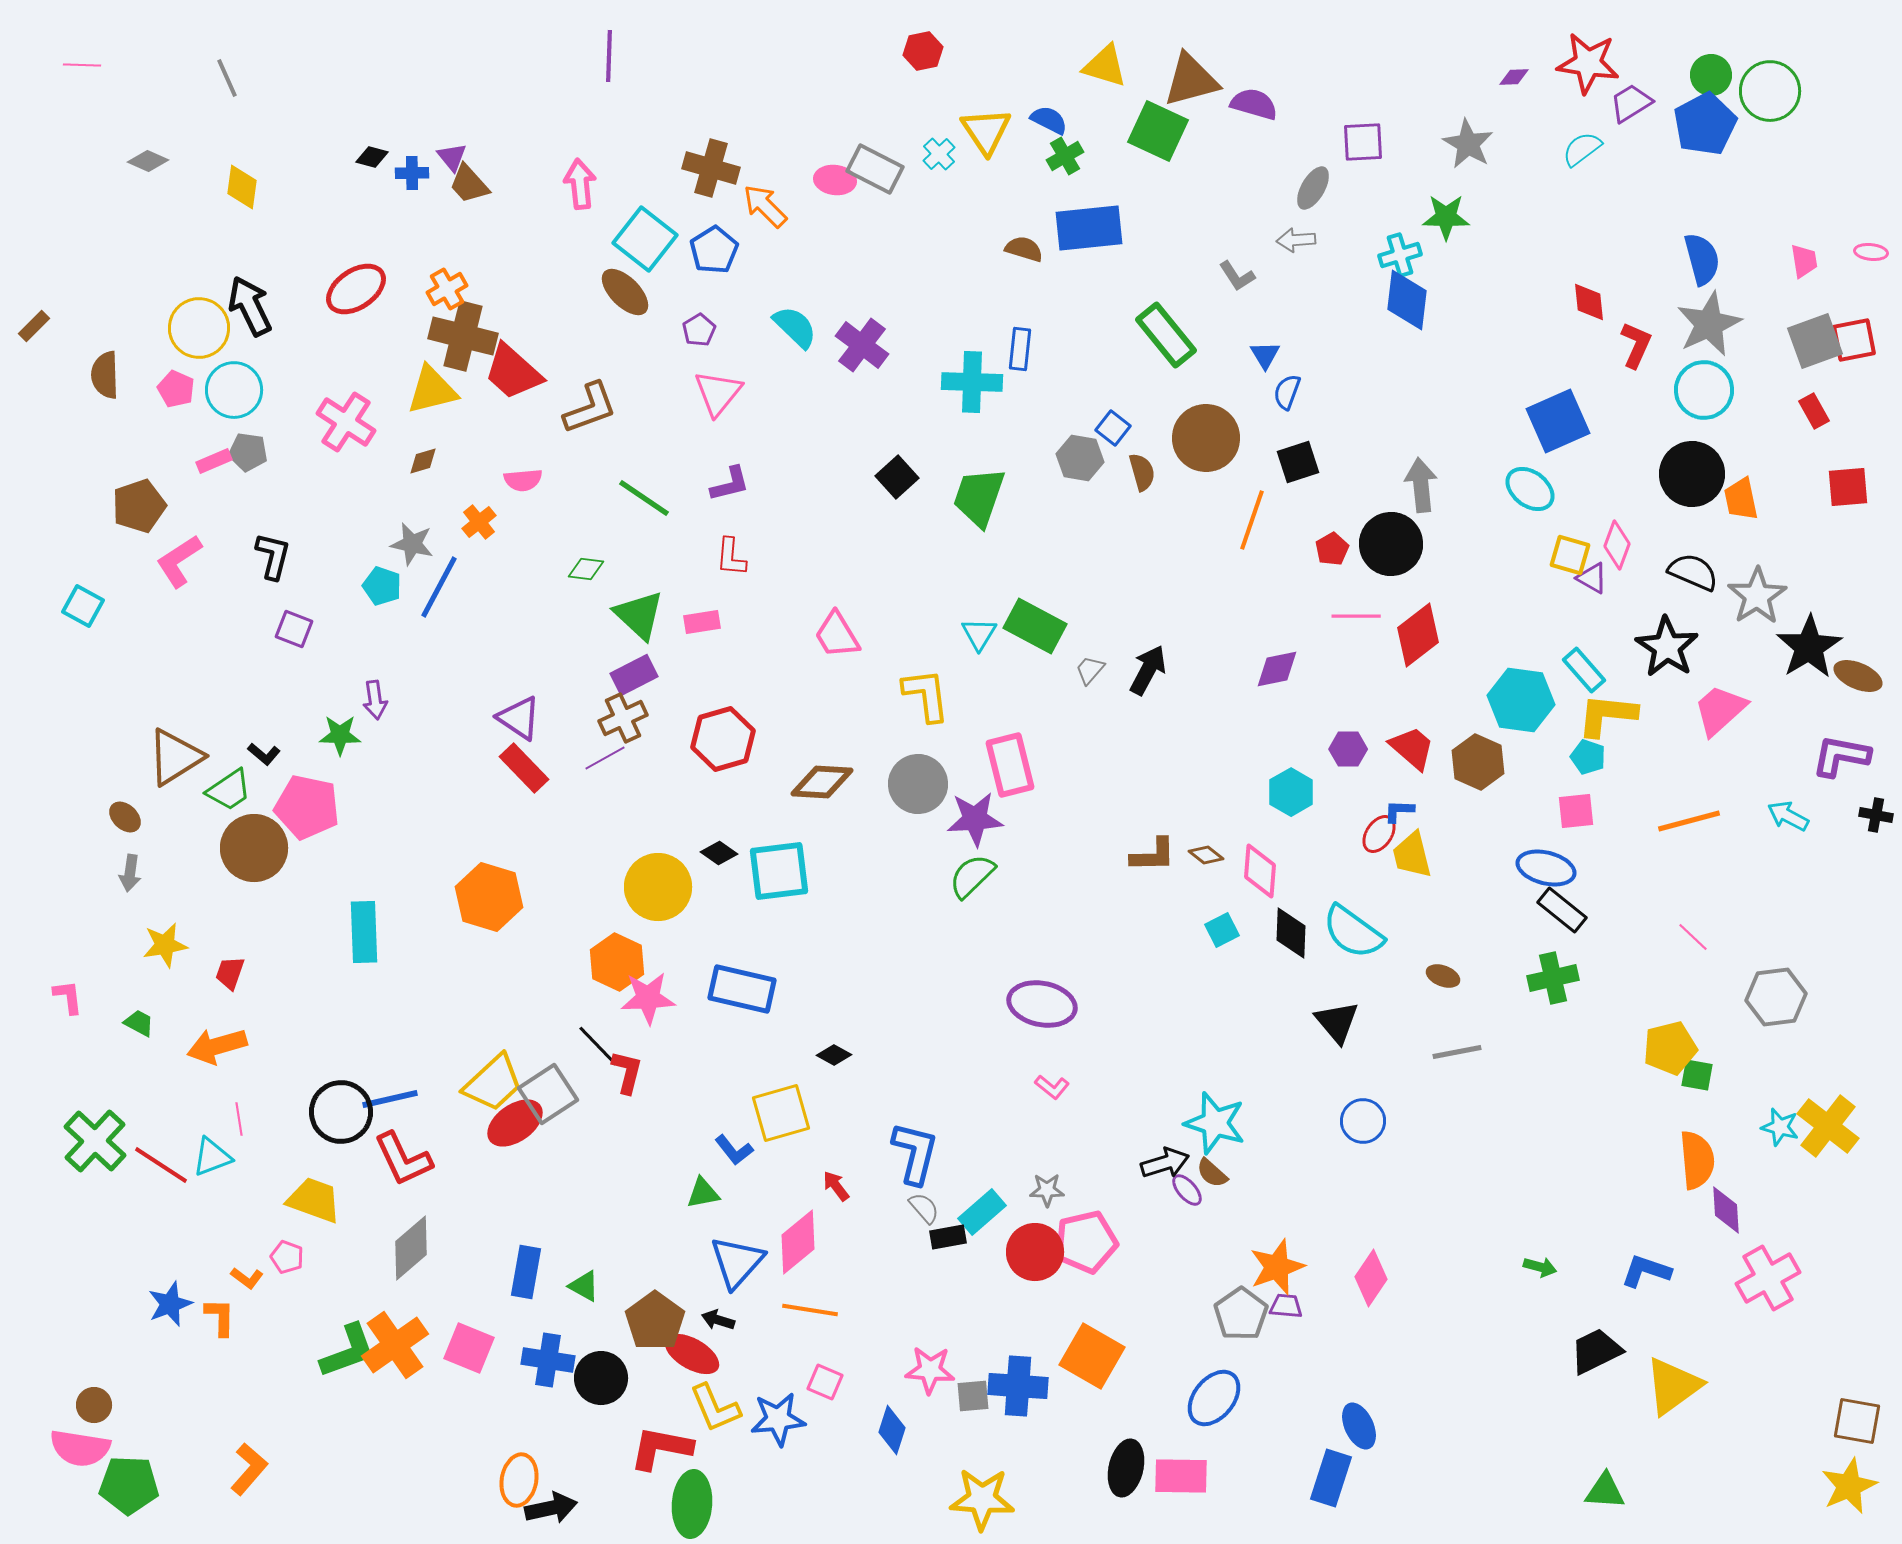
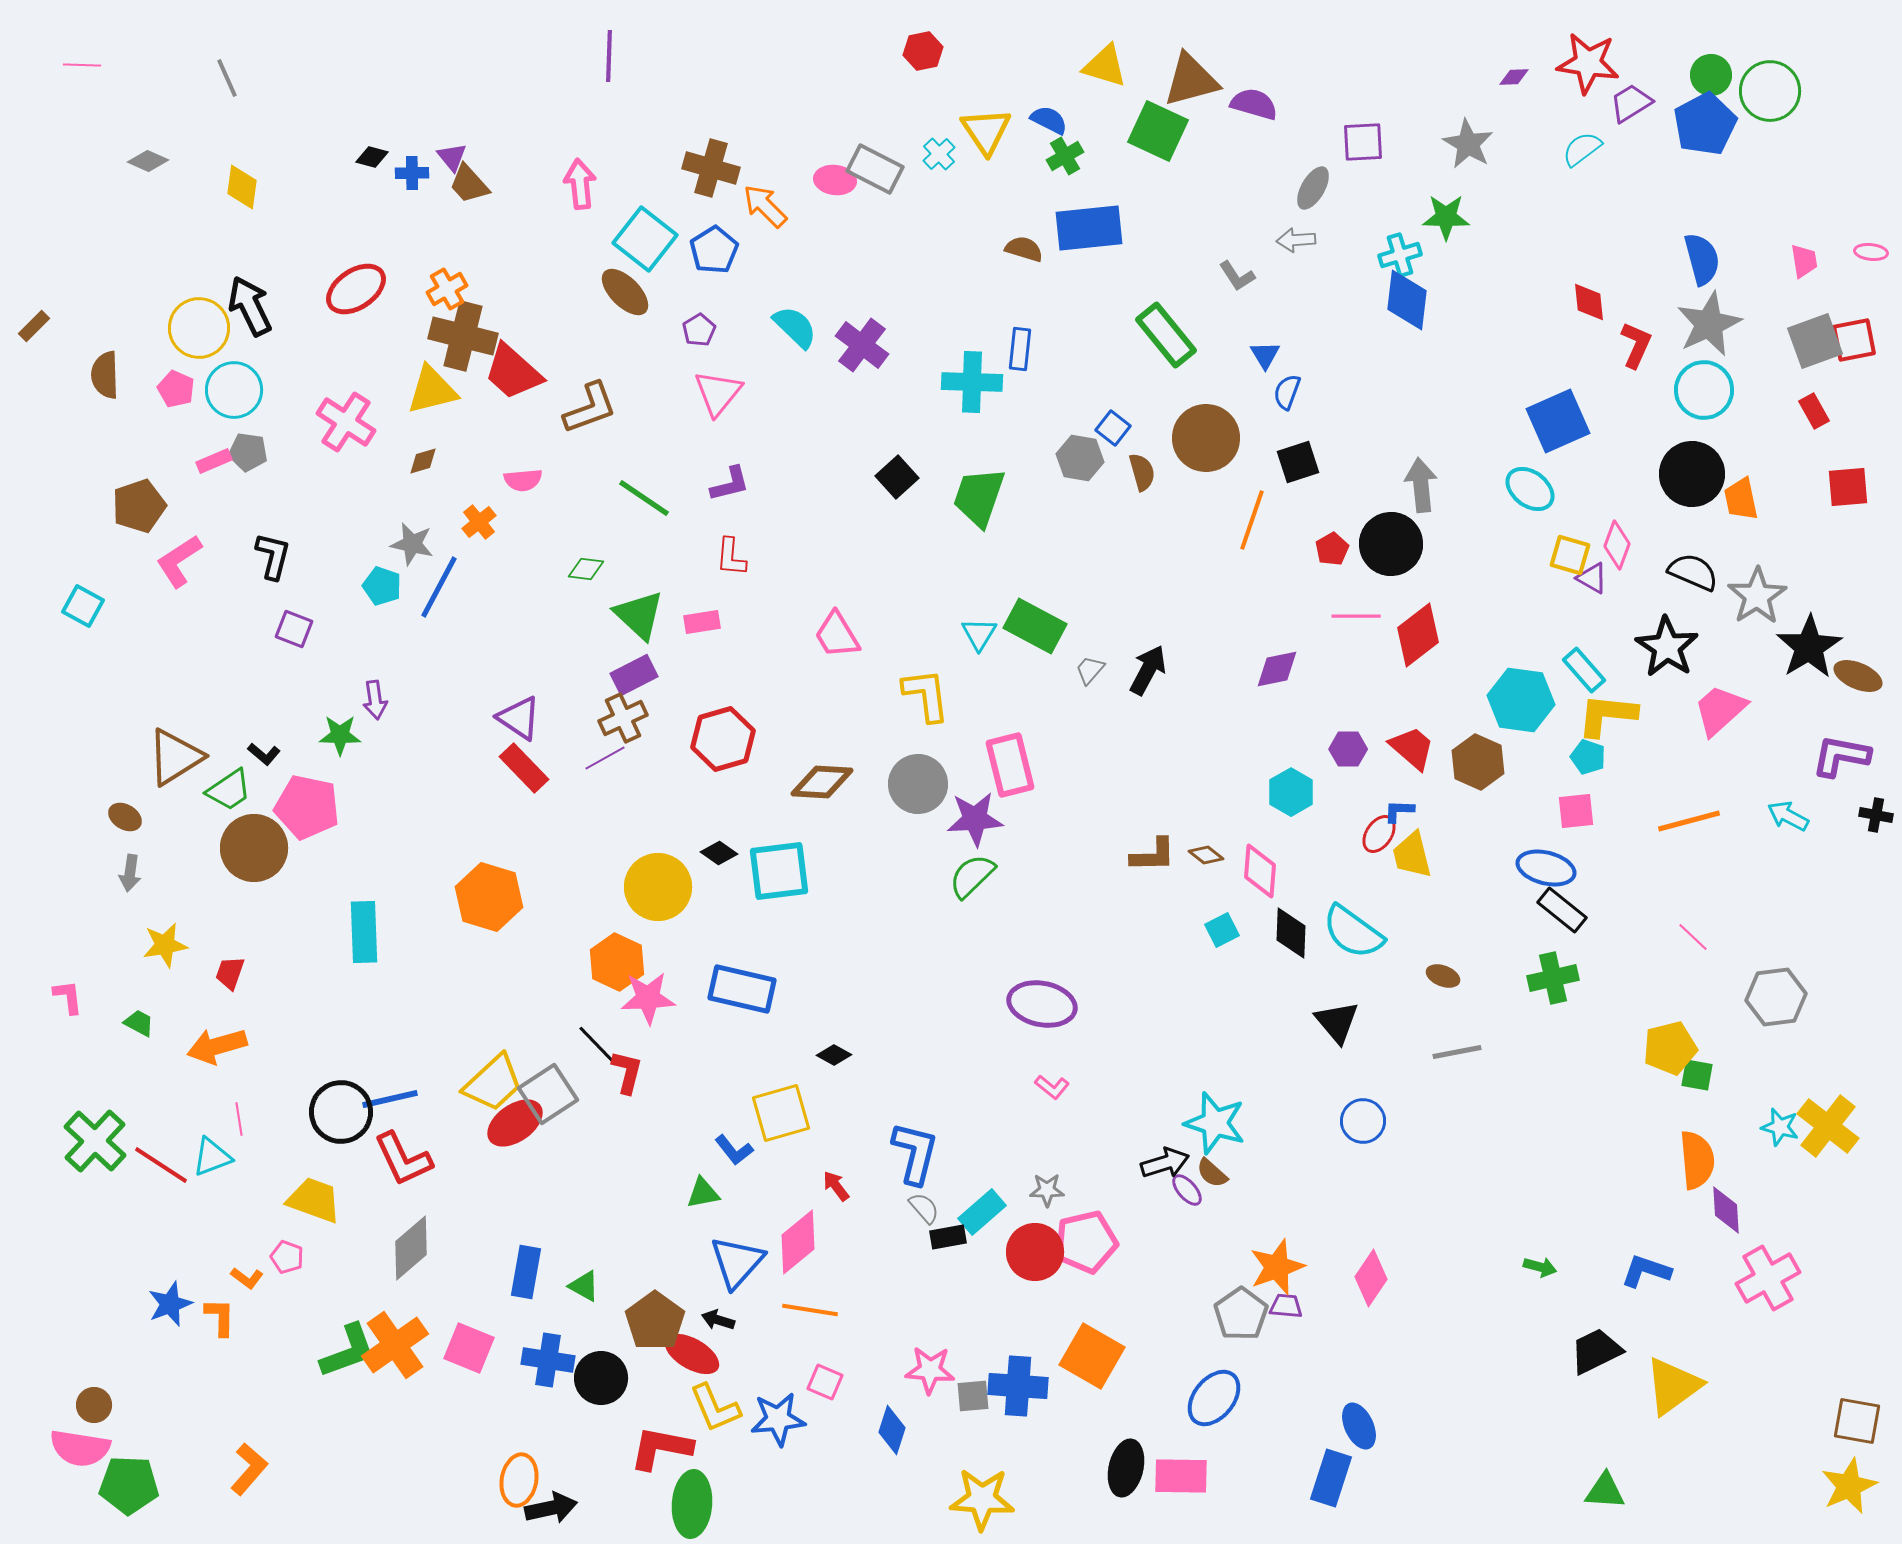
brown ellipse at (125, 817): rotated 12 degrees counterclockwise
